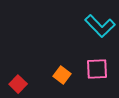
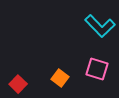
pink square: rotated 20 degrees clockwise
orange square: moved 2 px left, 3 px down
